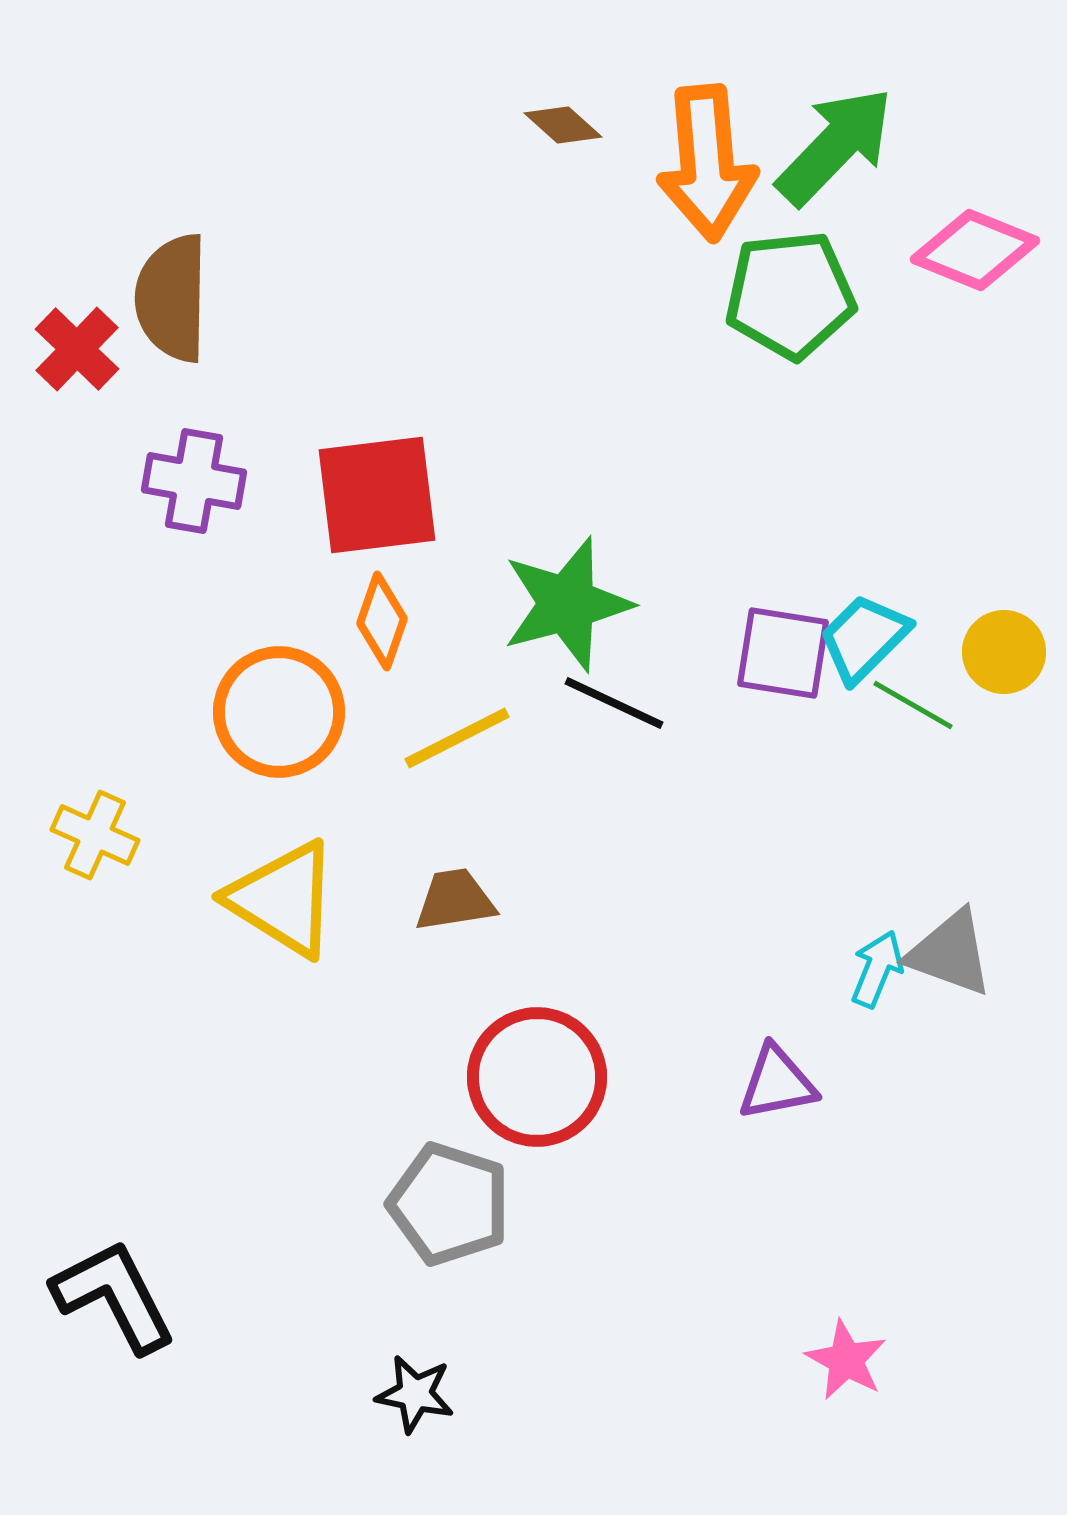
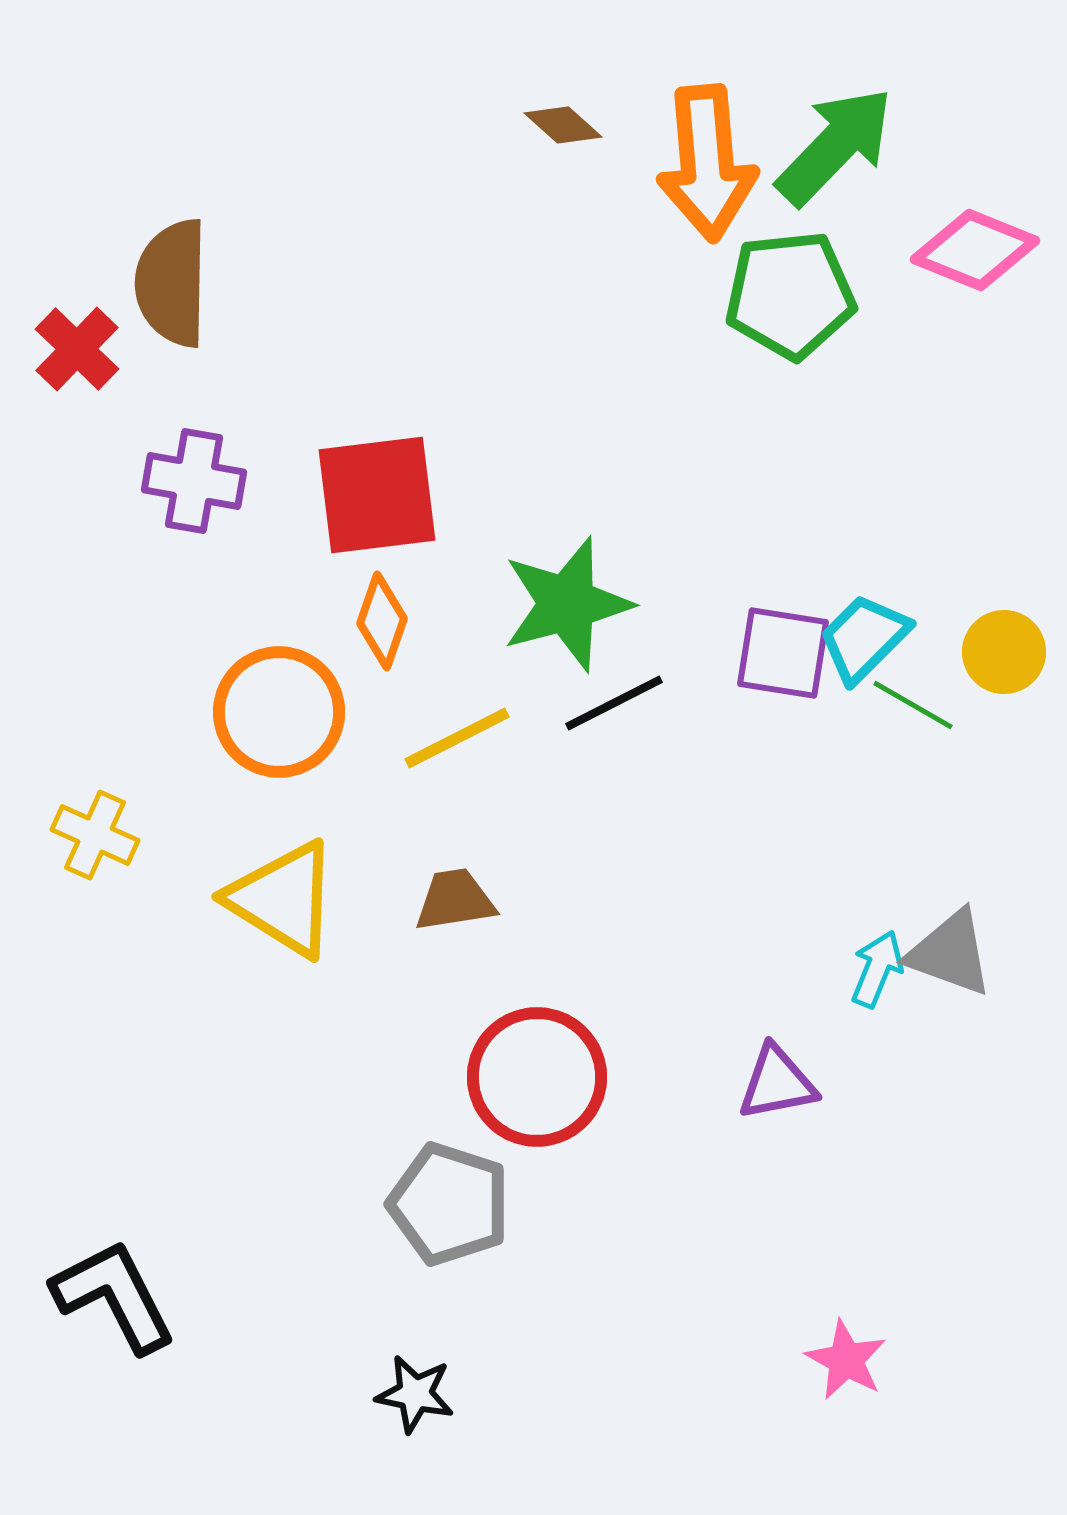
brown semicircle: moved 15 px up
black line: rotated 52 degrees counterclockwise
